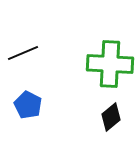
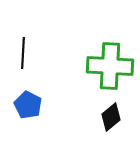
black line: rotated 64 degrees counterclockwise
green cross: moved 2 px down
